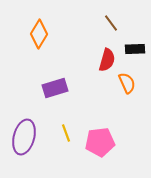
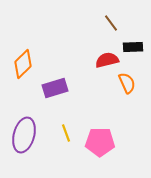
orange diamond: moved 16 px left, 30 px down; rotated 16 degrees clockwise
black rectangle: moved 2 px left, 2 px up
red semicircle: rotated 120 degrees counterclockwise
purple ellipse: moved 2 px up
pink pentagon: rotated 8 degrees clockwise
